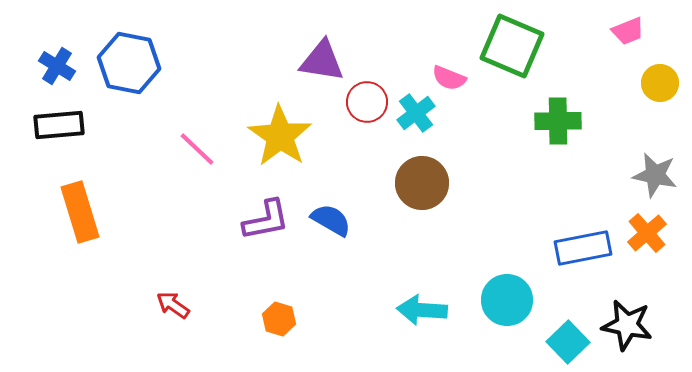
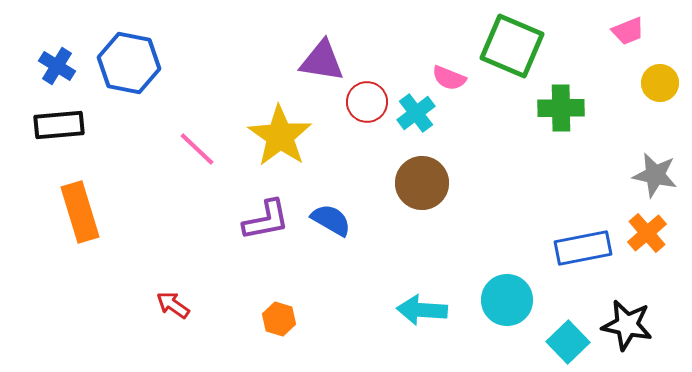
green cross: moved 3 px right, 13 px up
